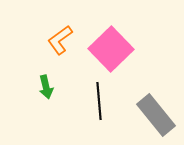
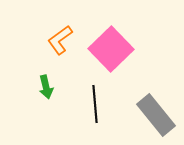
black line: moved 4 px left, 3 px down
